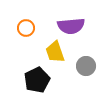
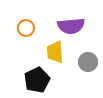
yellow trapezoid: rotated 15 degrees clockwise
gray circle: moved 2 px right, 4 px up
